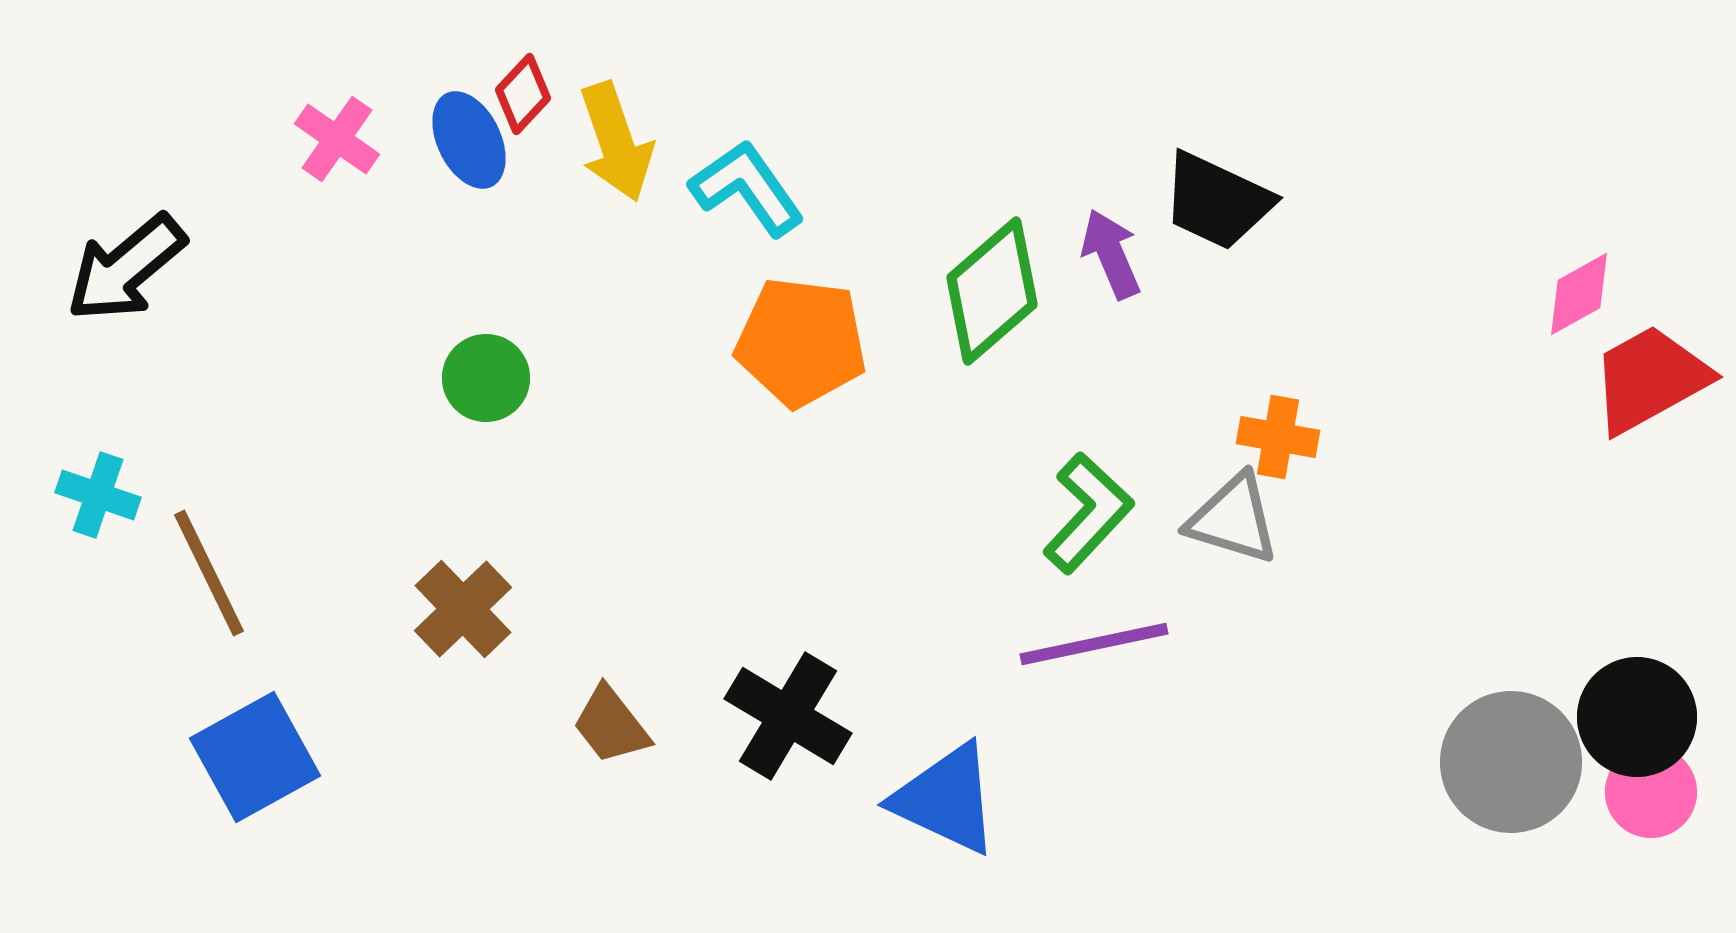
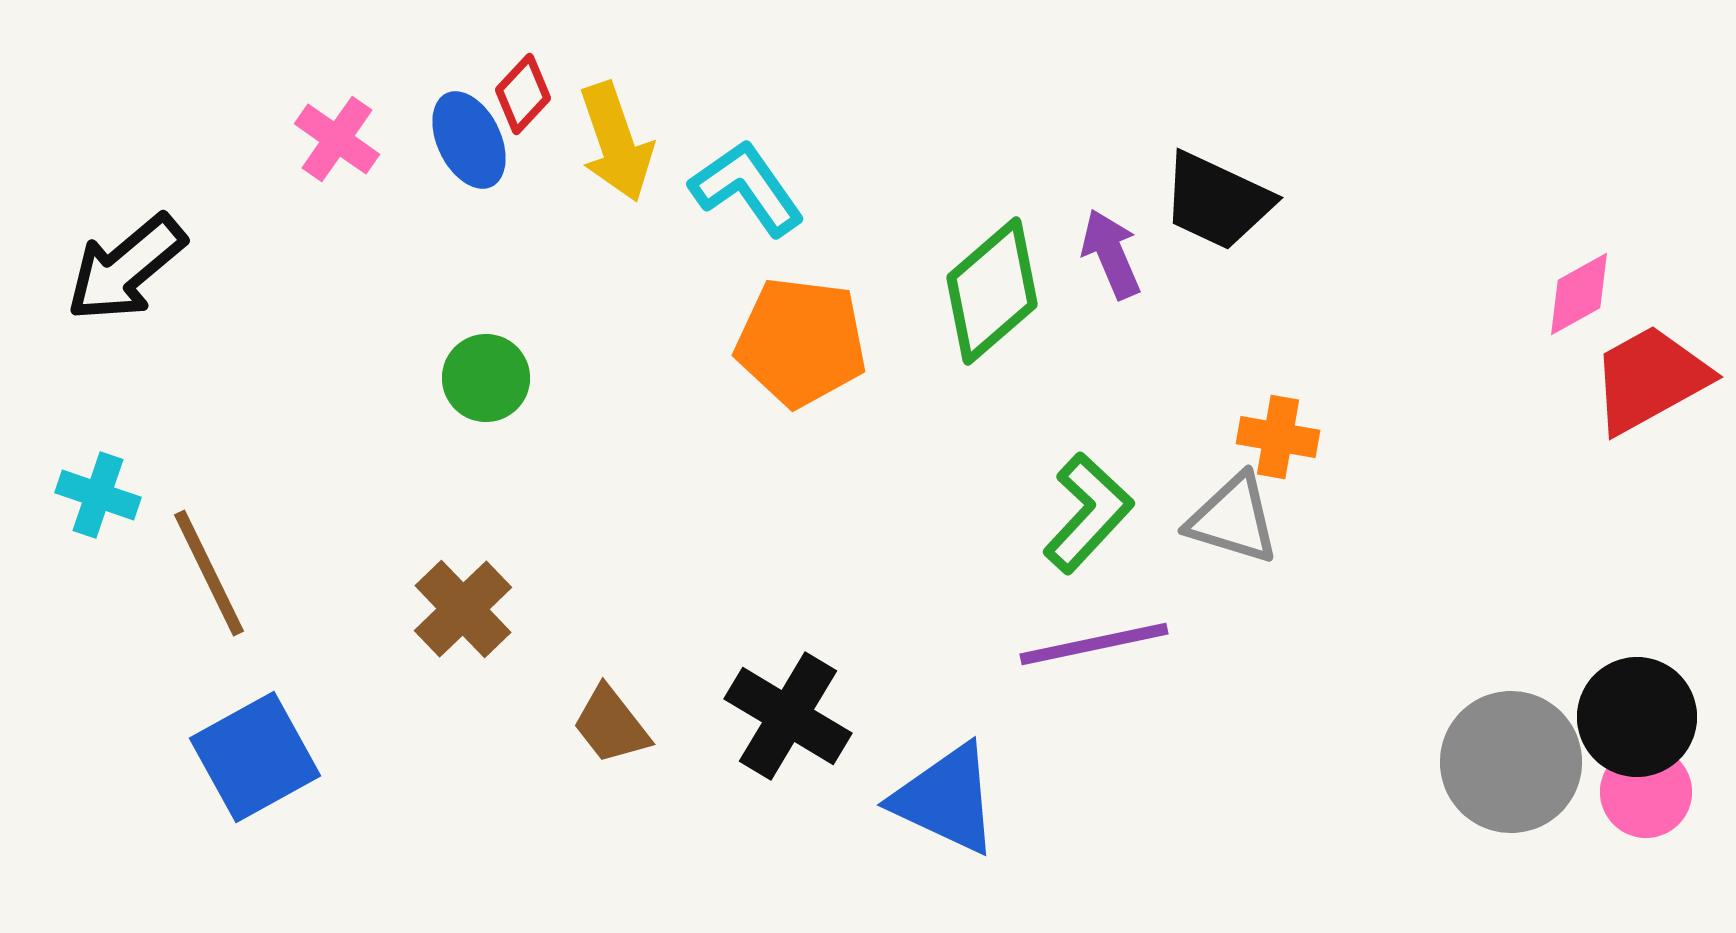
pink circle: moved 5 px left
